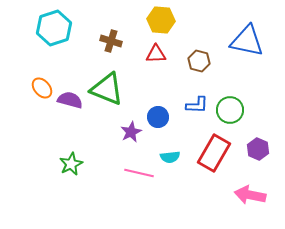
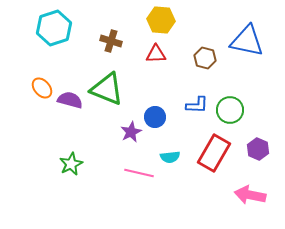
brown hexagon: moved 6 px right, 3 px up
blue circle: moved 3 px left
